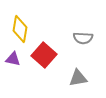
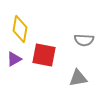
gray semicircle: moved 1 px right, 2 px down
red square: rotated 30 degrees counterclockwise
purple triangle: moved 1 px right; rotated 42 degrees counterclockwise
